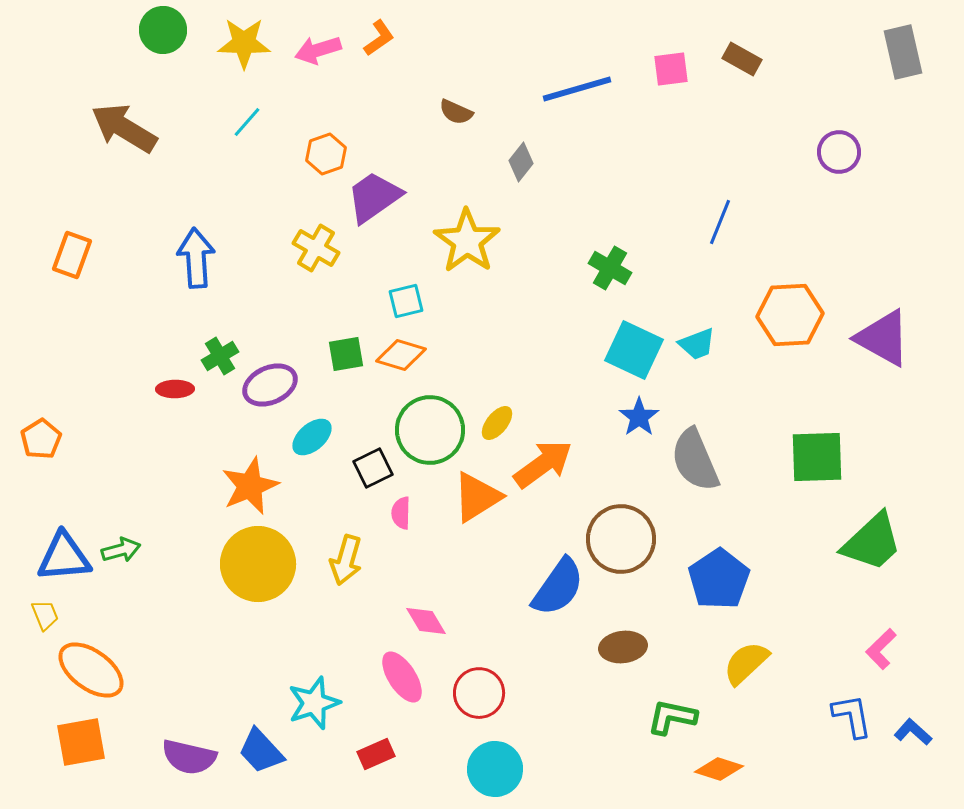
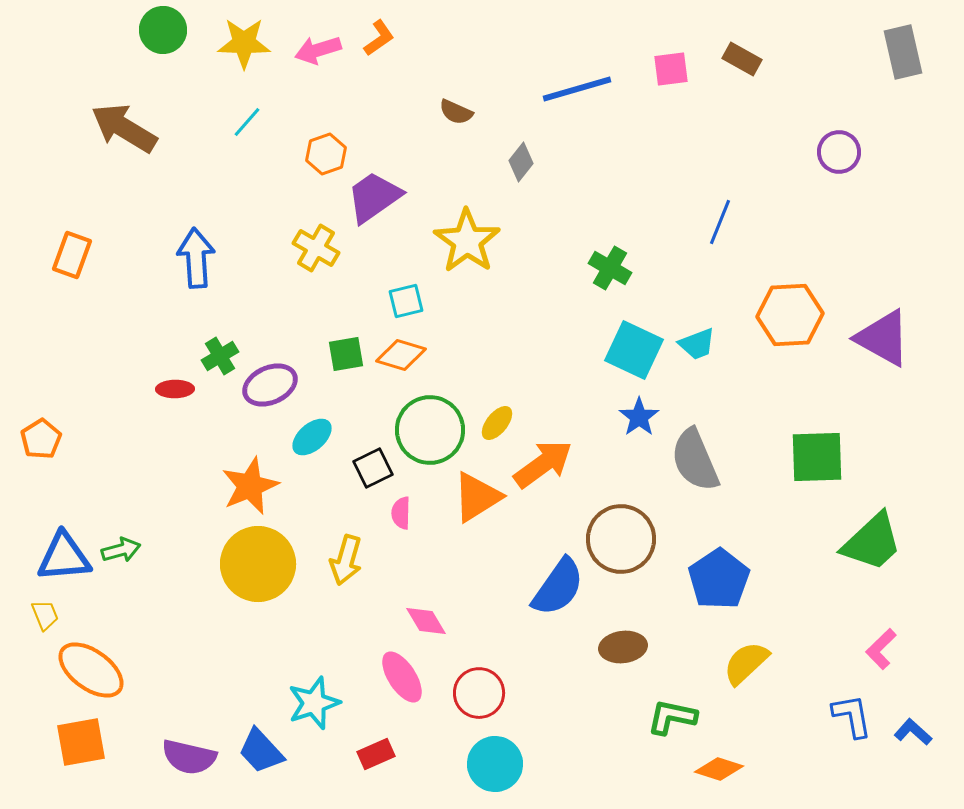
cyan circle at (495, 769): moved 5 px up
